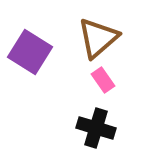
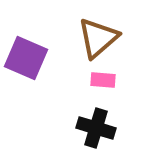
purple square: moved 4 px left, 6 px down; rotated 9 degrees counterclockwise
pink rectangle: rotated 50 degrees counterclockwise
